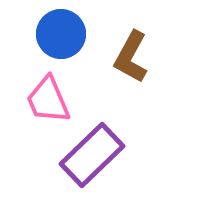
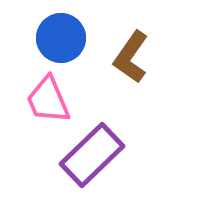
blue circle: moved 4 px down
brown L-shape: rotated 6 degrees clockwise
